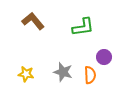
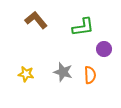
brown L-shape: moved 3 px right, 1 px up
purple circle: moved 8 px up
